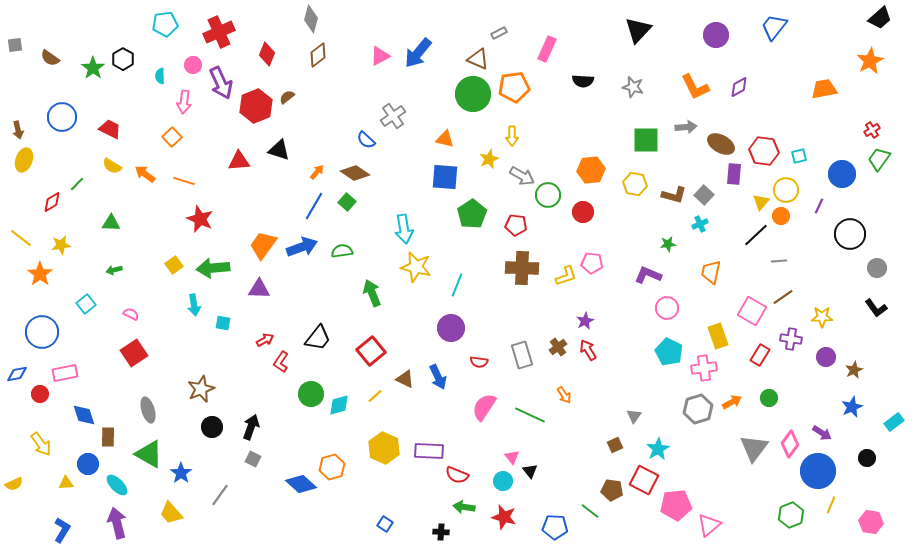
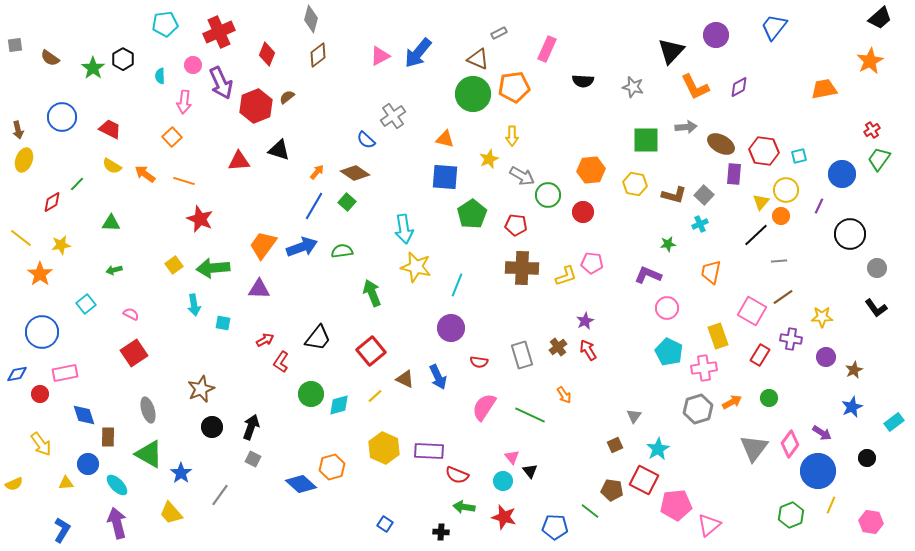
black triangle at (638, 30): moved 33 px right, 21 px down
